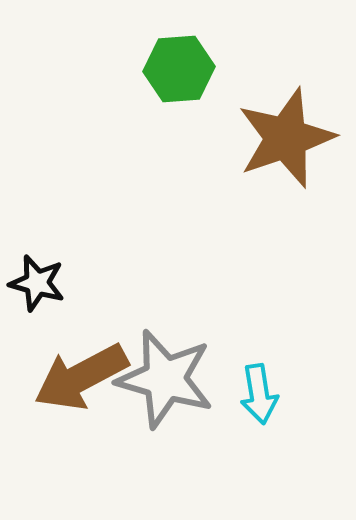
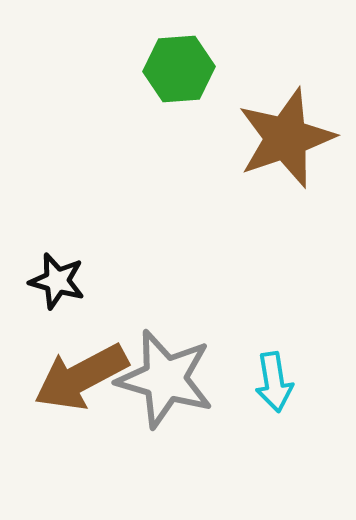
black star: moved 20 px right, 2 px up
cyan arrow: moved 15 px right, 12 px up
